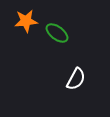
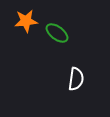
white semicircle: rotated 20 degrees counterclockwise
